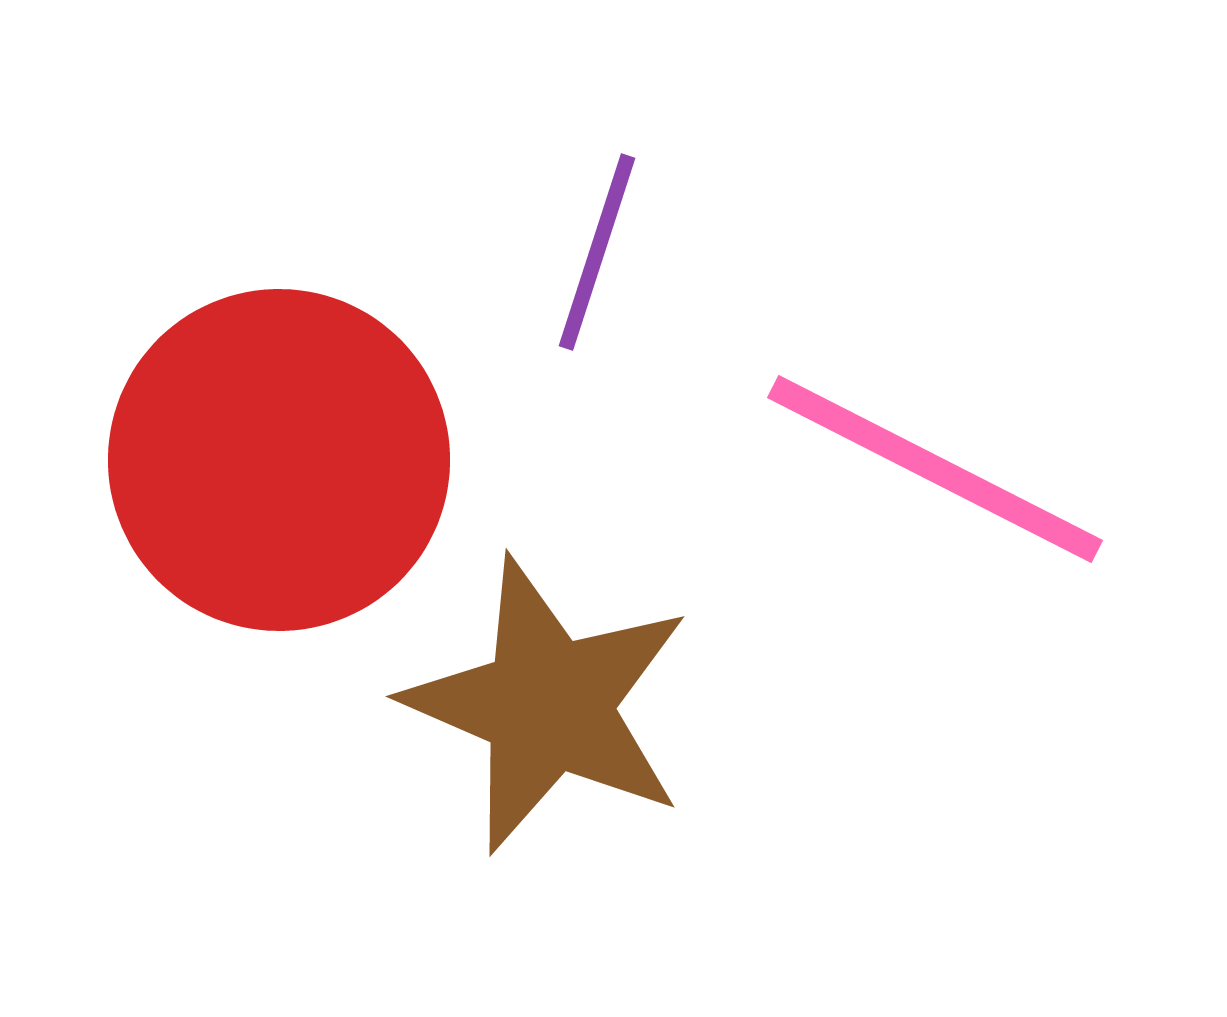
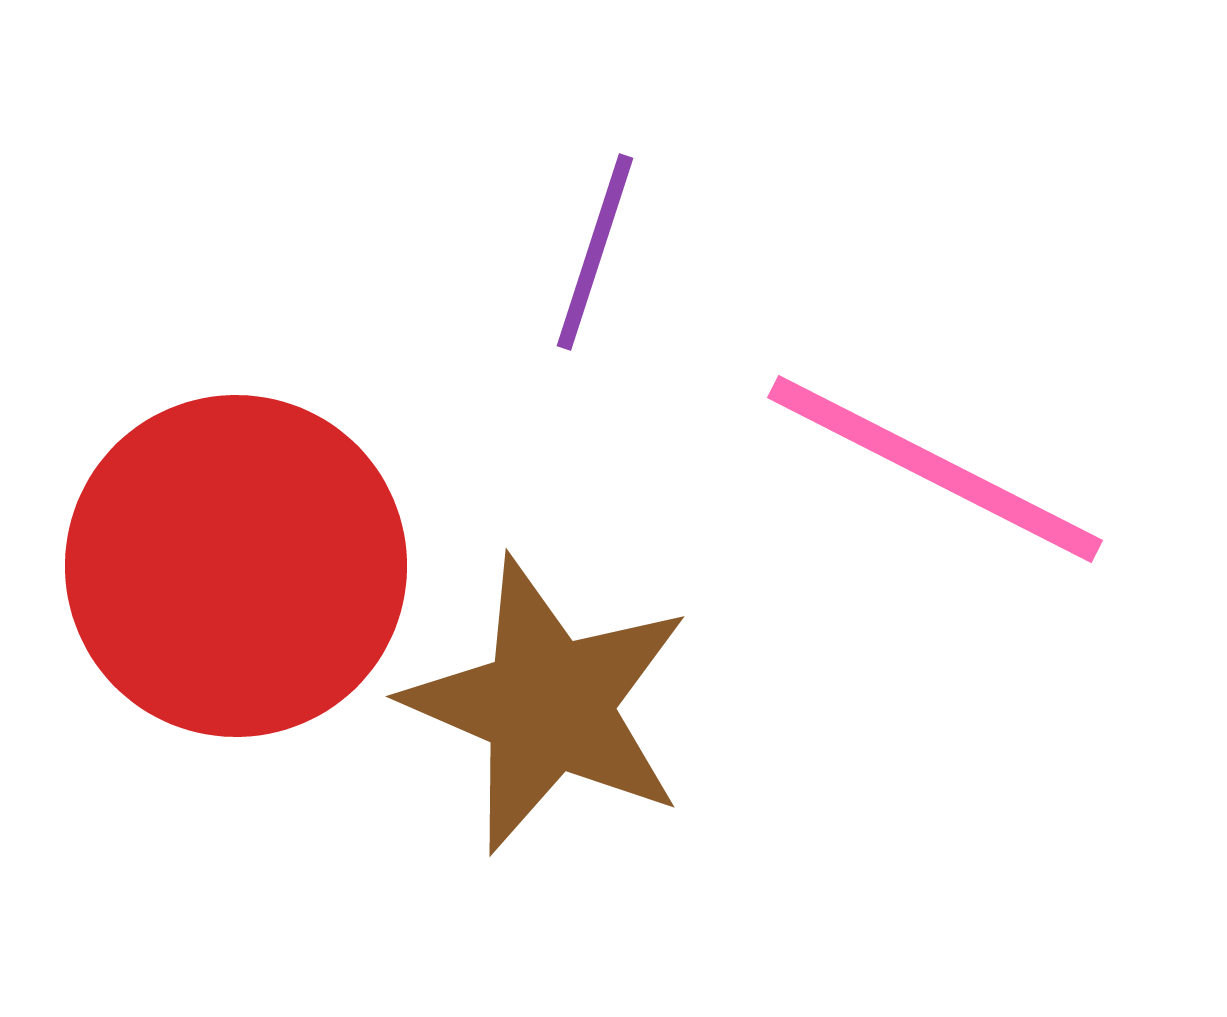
purple line: moved 2 px left
red circle: moved 43 px left, 106 px down
